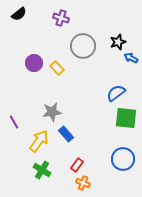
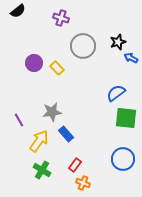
black semicircle: moved 1 px left, 3 px up
purple line: moved 5 px right, 2 px up
red rectangle: moved 2 px left
